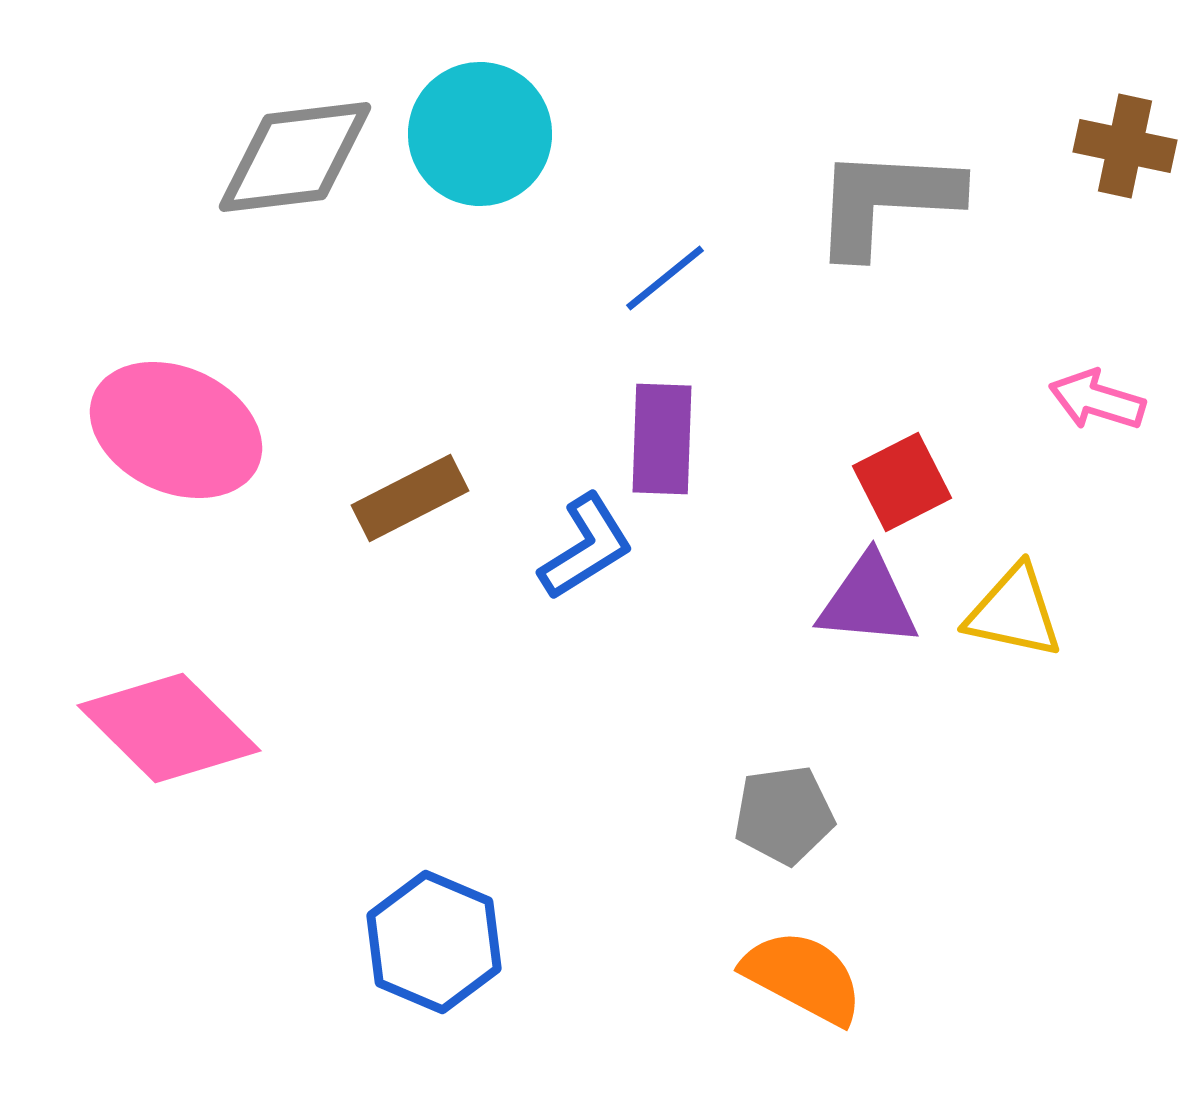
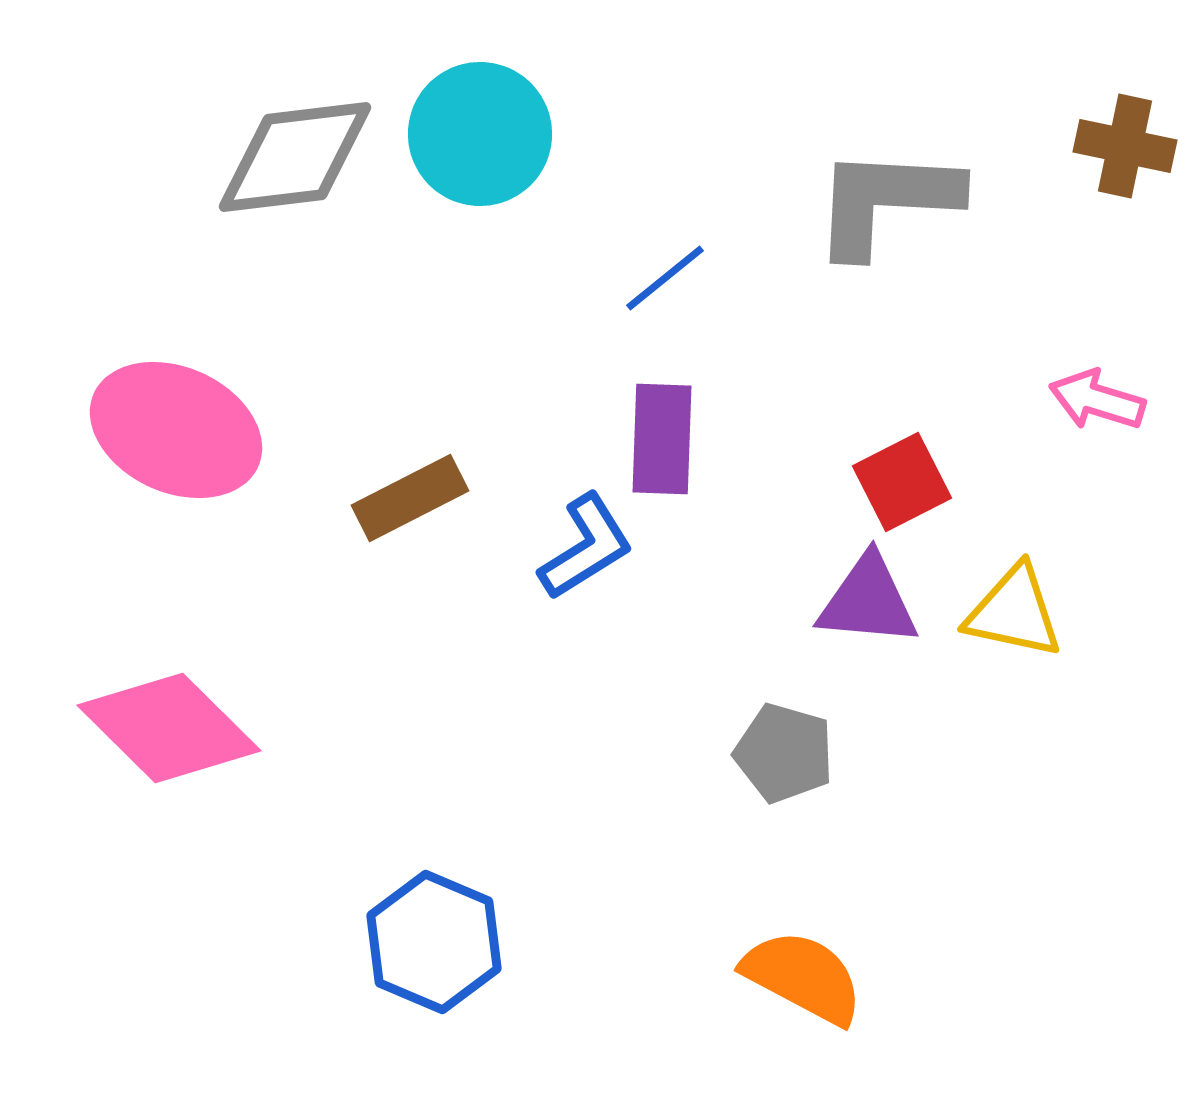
gray pentagon: moved 62 px up; rotated 24 degrees clockwise
